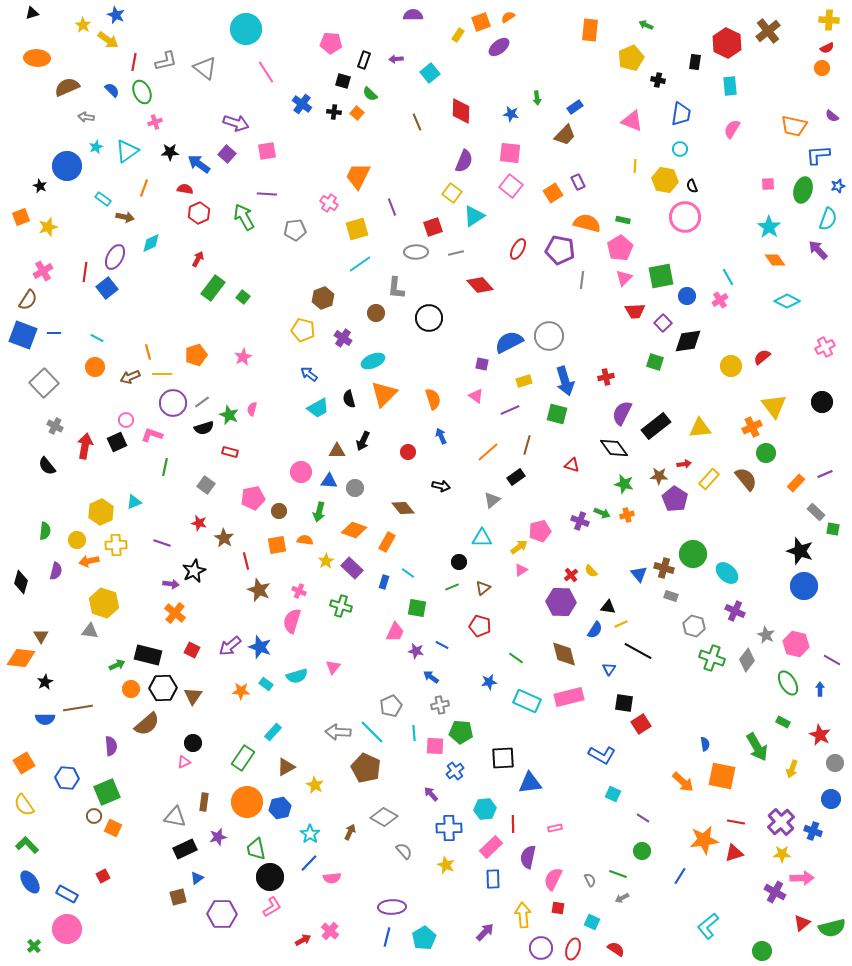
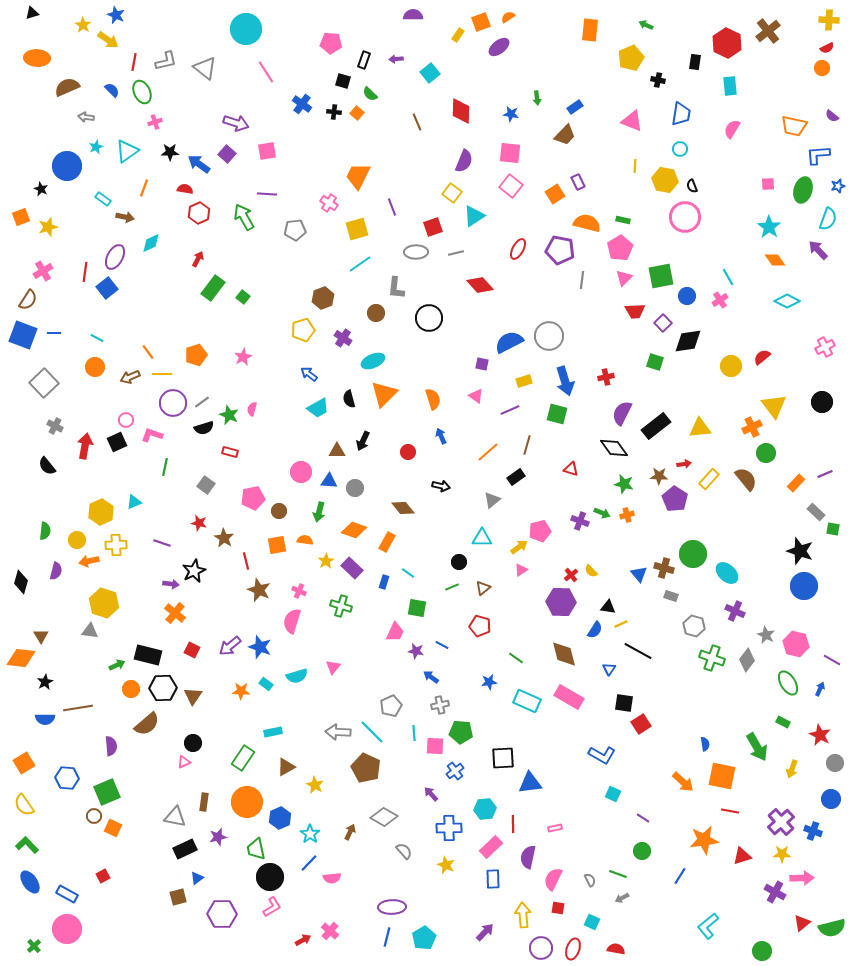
black star at (40, 186): moved 1 px right, 3 px down
orange square at (553, 193): moved 2 px right, 1 px down
yellow pentagon at (303, 330): rotated 30 degrees counterclockwise
orange line at (148, 352): rotated 21 degrees counterclockwise
red triangle at (572, 465): moved 1 px left, 4 px down
blue arrow at (820, 689): rotated 24 degrees clockwise
pink rectangle at (569, 697): rotated 44 degrees clockwise
cyan rectangle at (273, 732): rotated 36 degrees clockwise
blue hexagon at (280, 808): moved 10 px down; rotated 10 degrees counterclockwise
red line at (736, 822): moved 6 px left, 11 px up
red triangle at (734, 853): moved 8 px right, 3 px down
red semicircle at (616, 949): rotated 24 degrees counterclockwise
